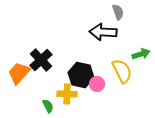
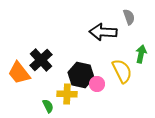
gray semicircle: moved 11 px right, 5 px down
green arrow: rotated 60 degrees counterclockwise
orange trapezoid: rotated 80 degrees counterclockwise
